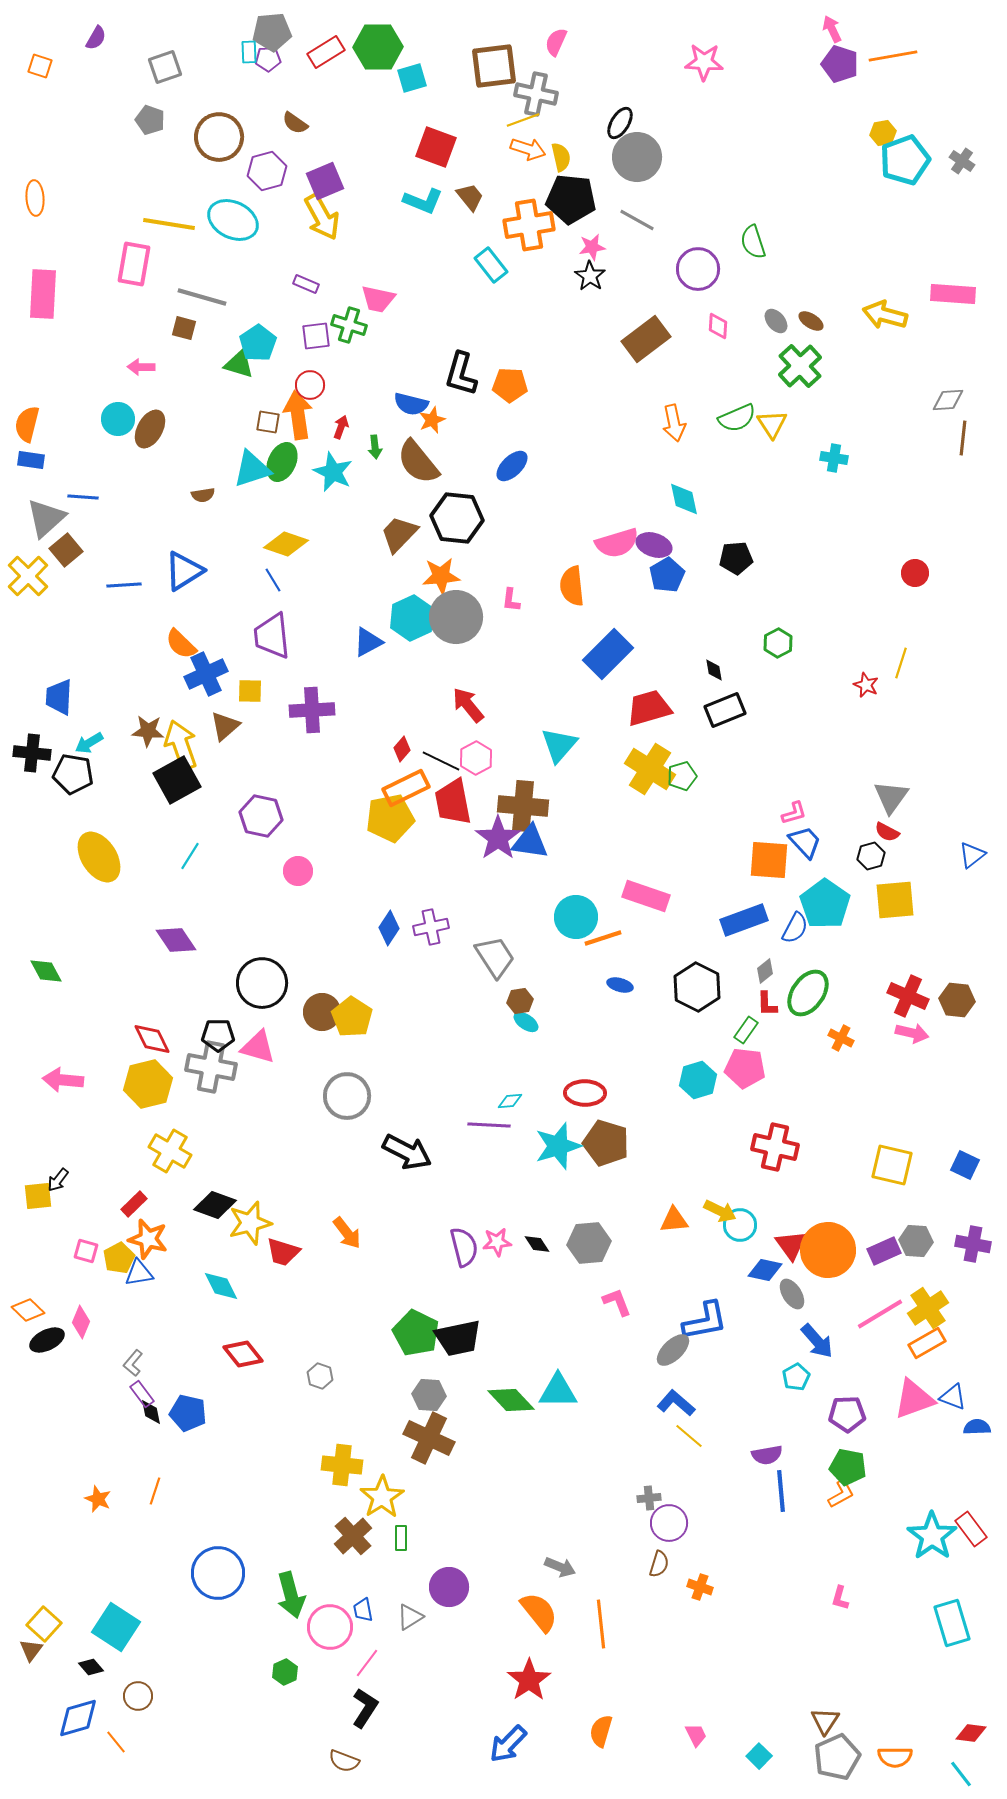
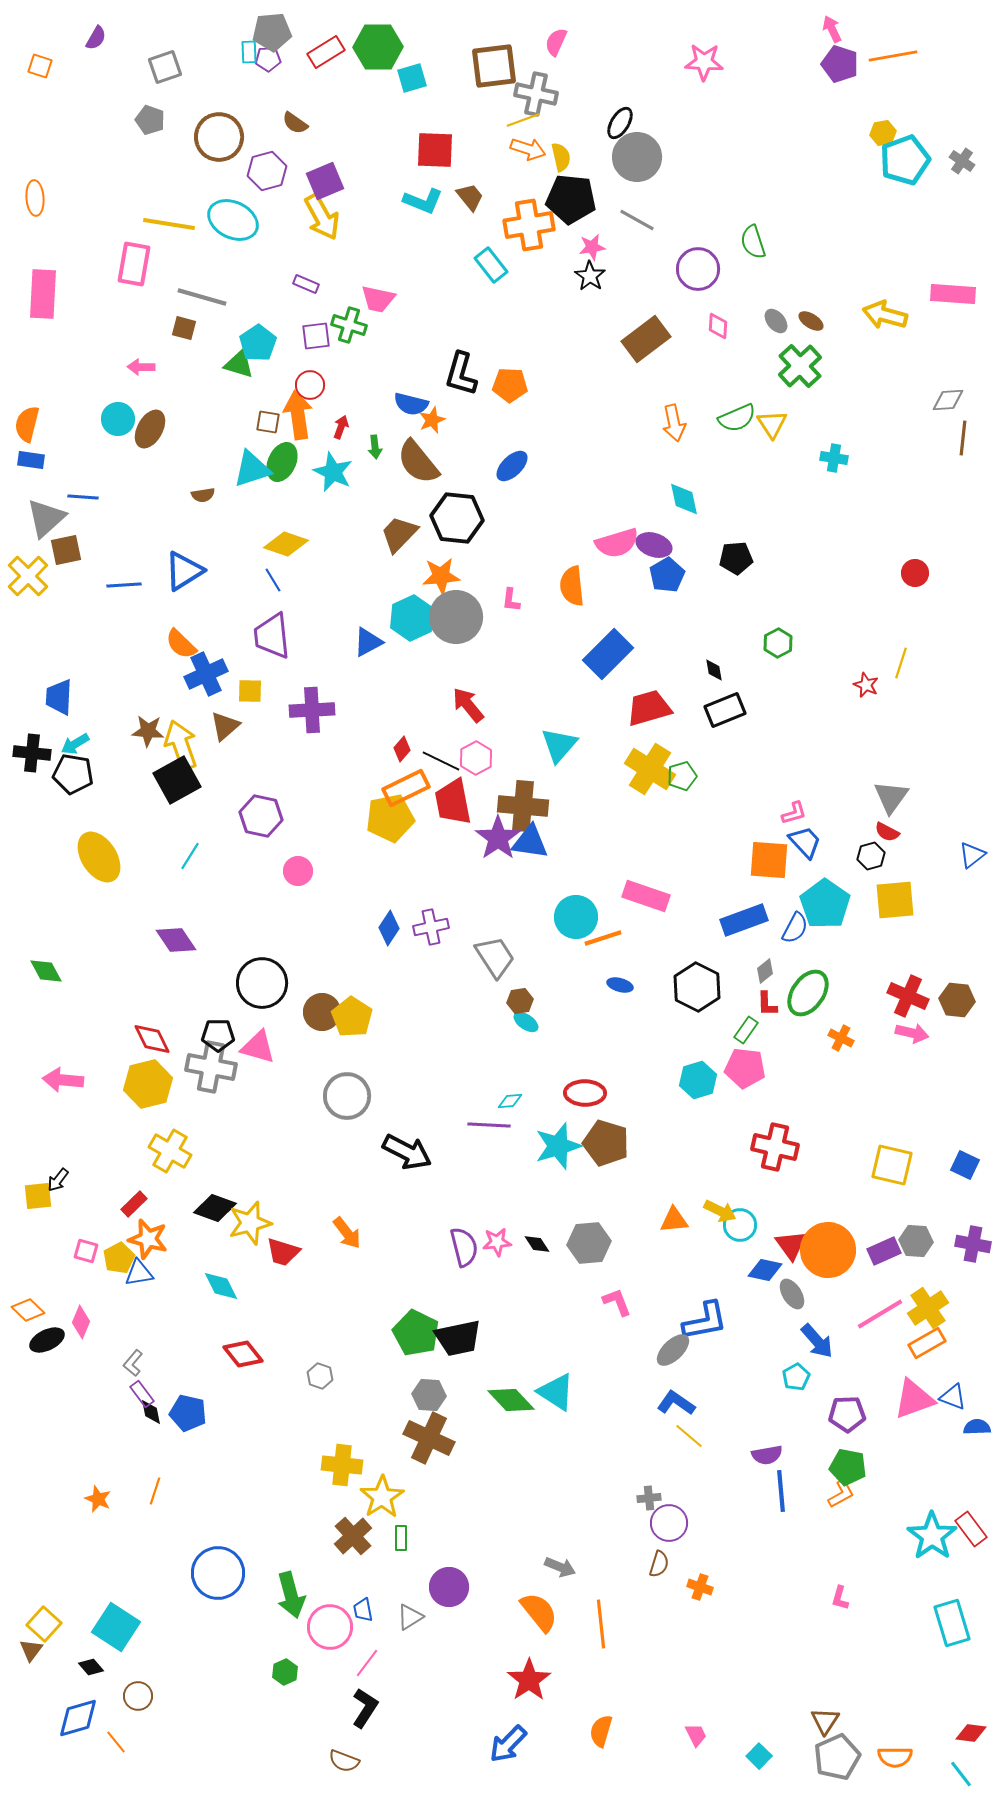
red square at (436, 147): moved 1 px left, 3 px down; rotated 18 degrees counterclockwise
brown square at (66, 550): rotated 28 degrees clockwise
cyan arrow at (89, 743): moved 14 px left, 1 px down
black diamond at (215, 1205): moved 3 px down
cyan triangle at (558, 1391): moved 2 px left, 1 px down; rotated 33 degrees clockwise
blue L-shape at (676, 1403): rotated 6 degrees counterclockwise
